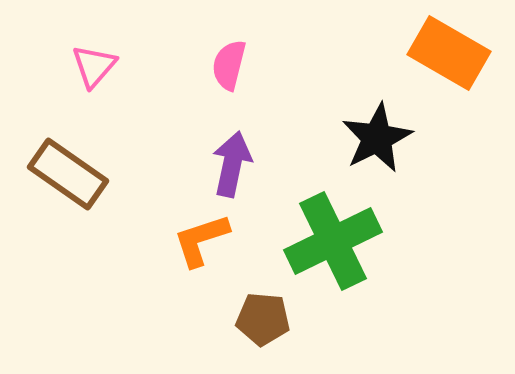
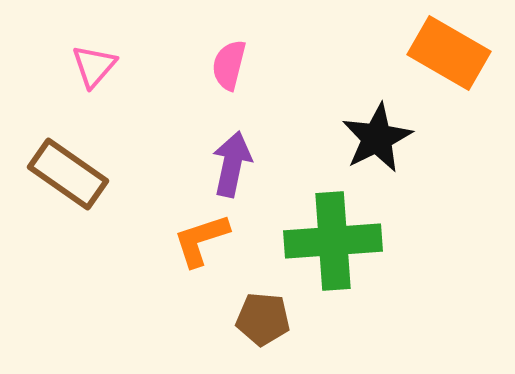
green cross: rotated 22 degrees clockwise
